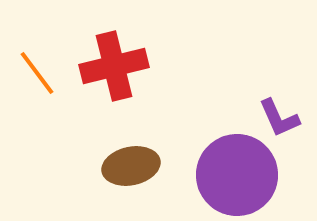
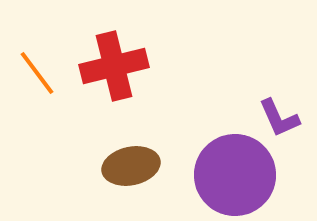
purple circle: moved 2 px left
